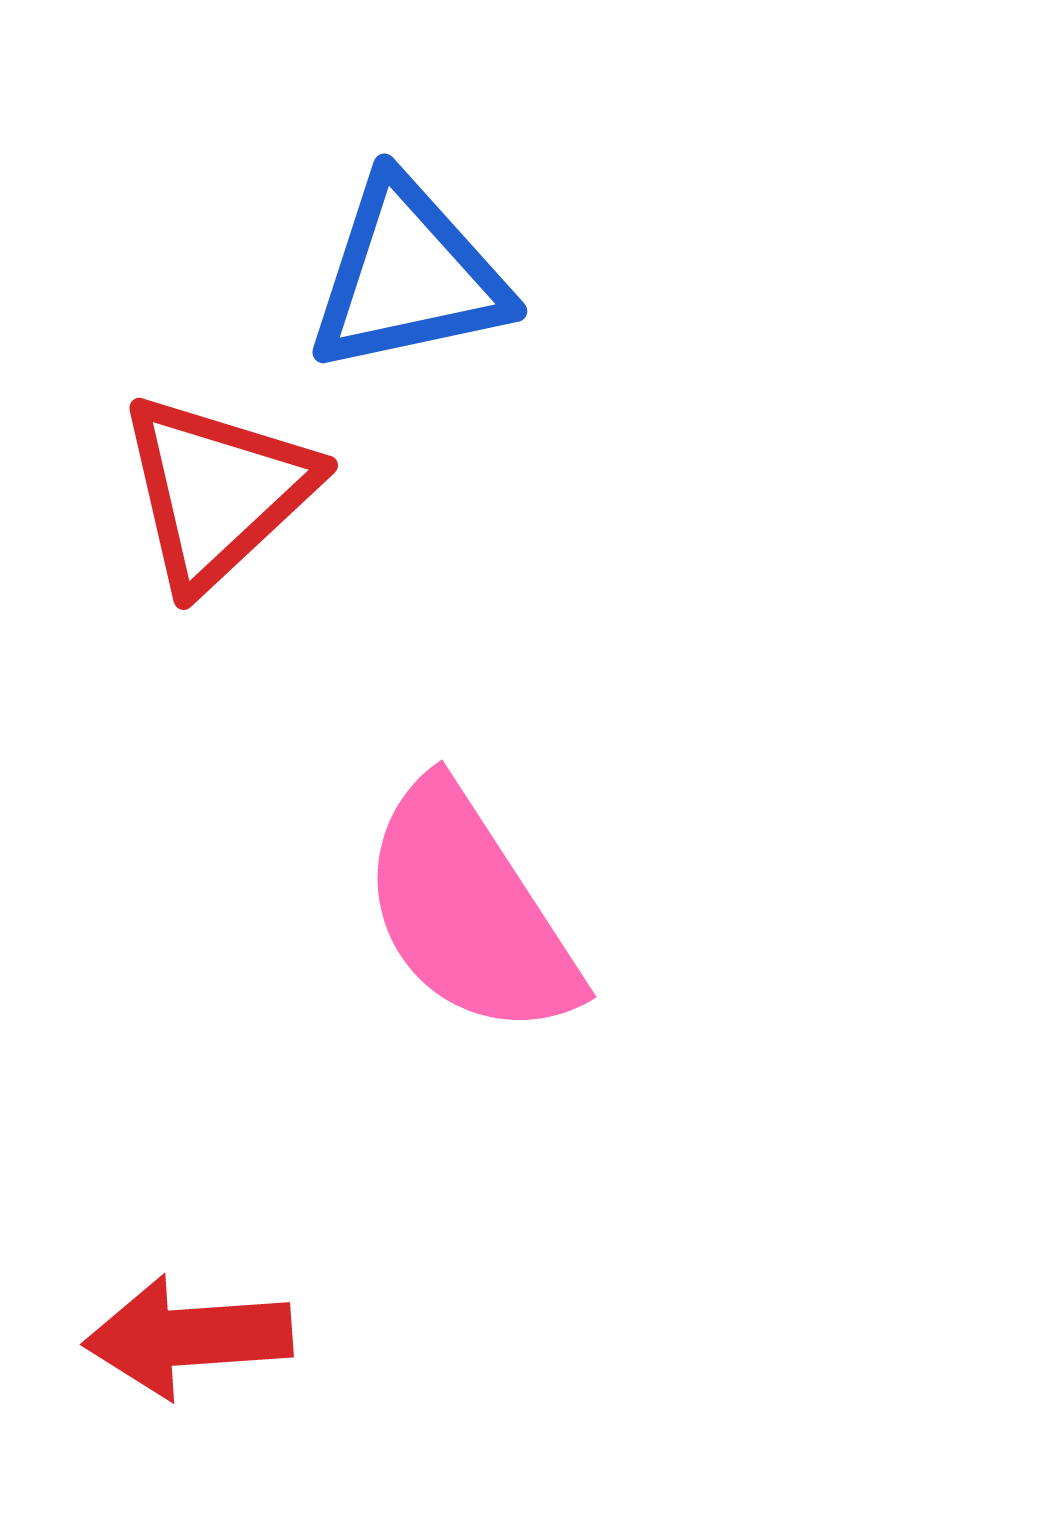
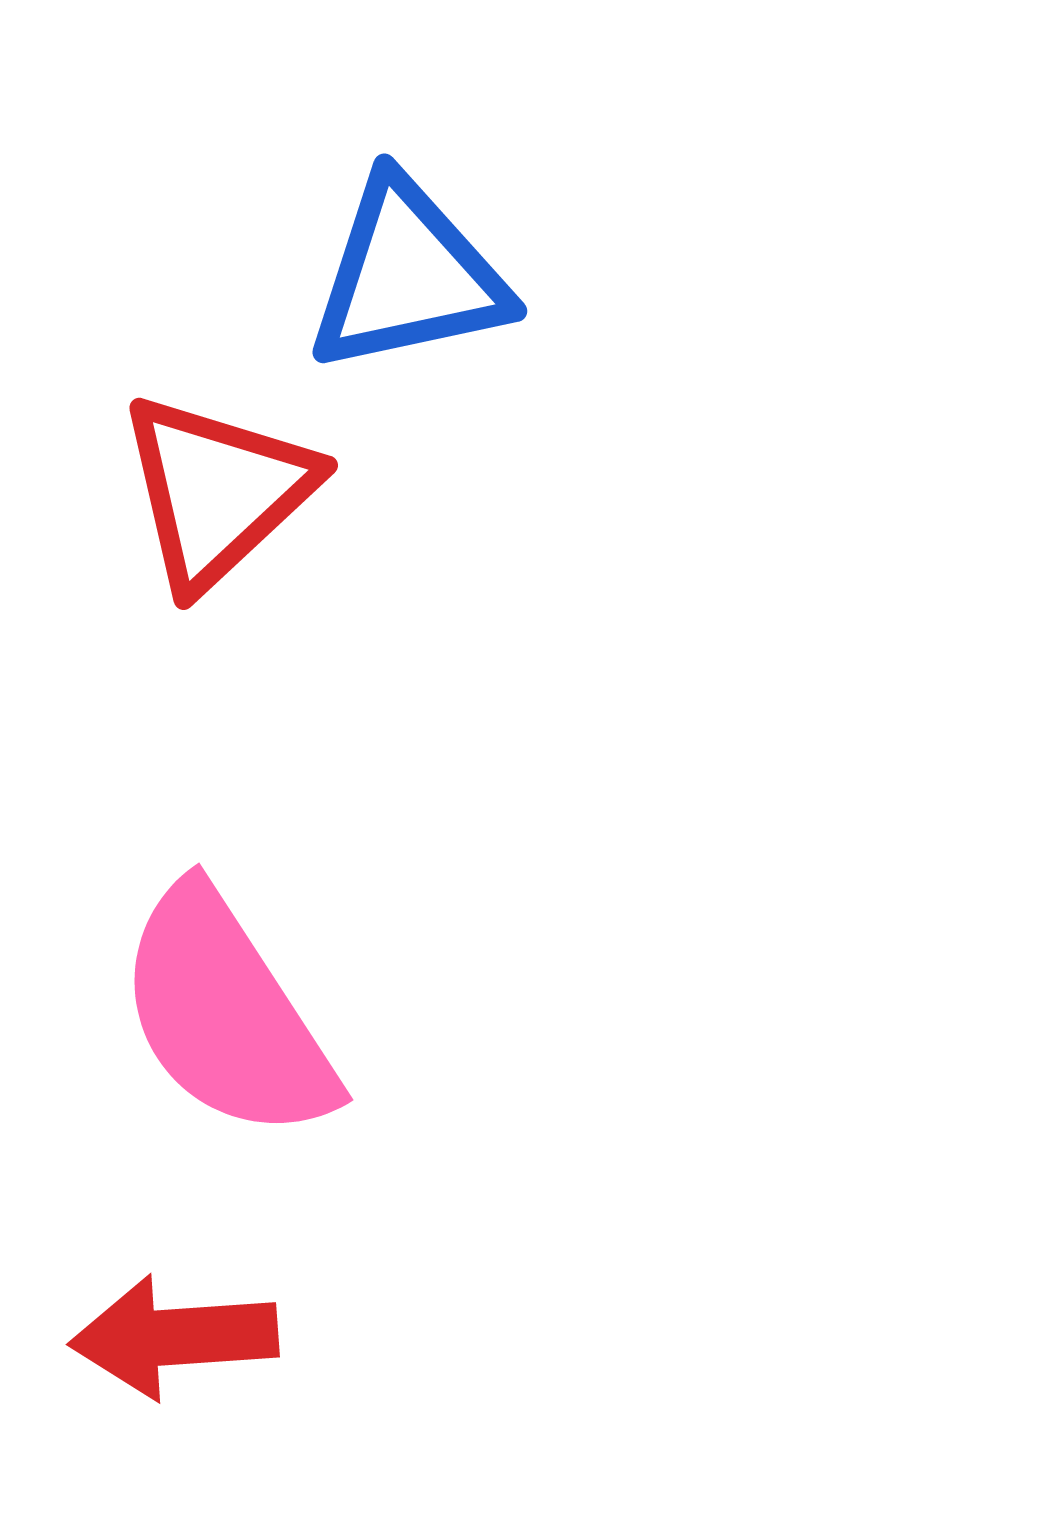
pink semicircle: moved 243 px left, 103 px down
red arrow: moved 14 px left
